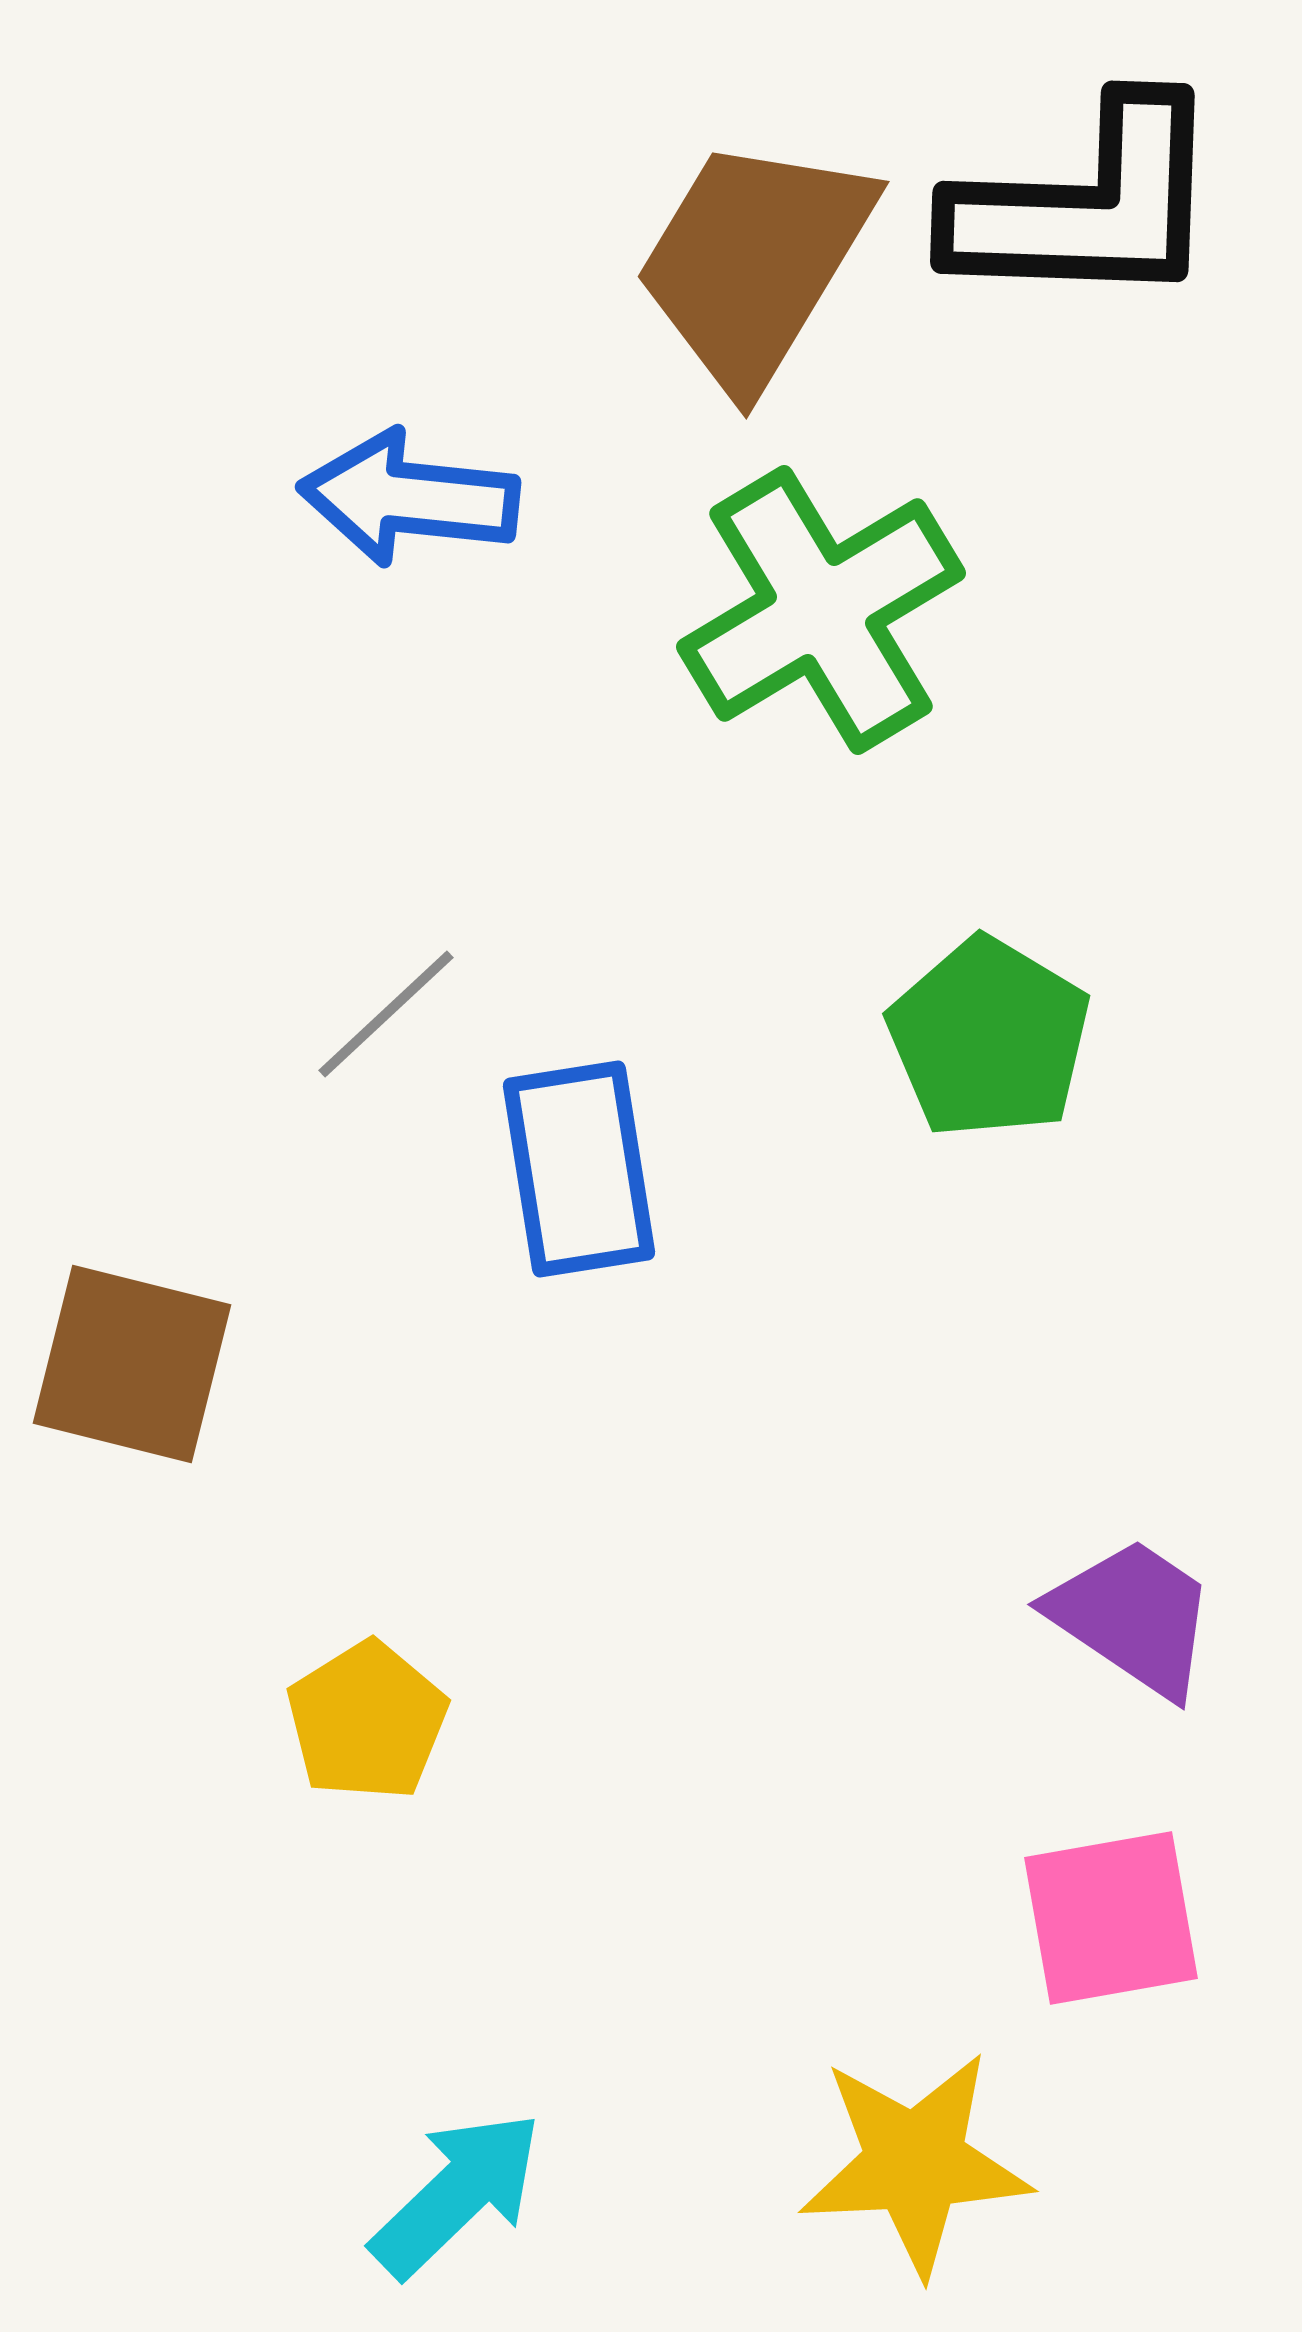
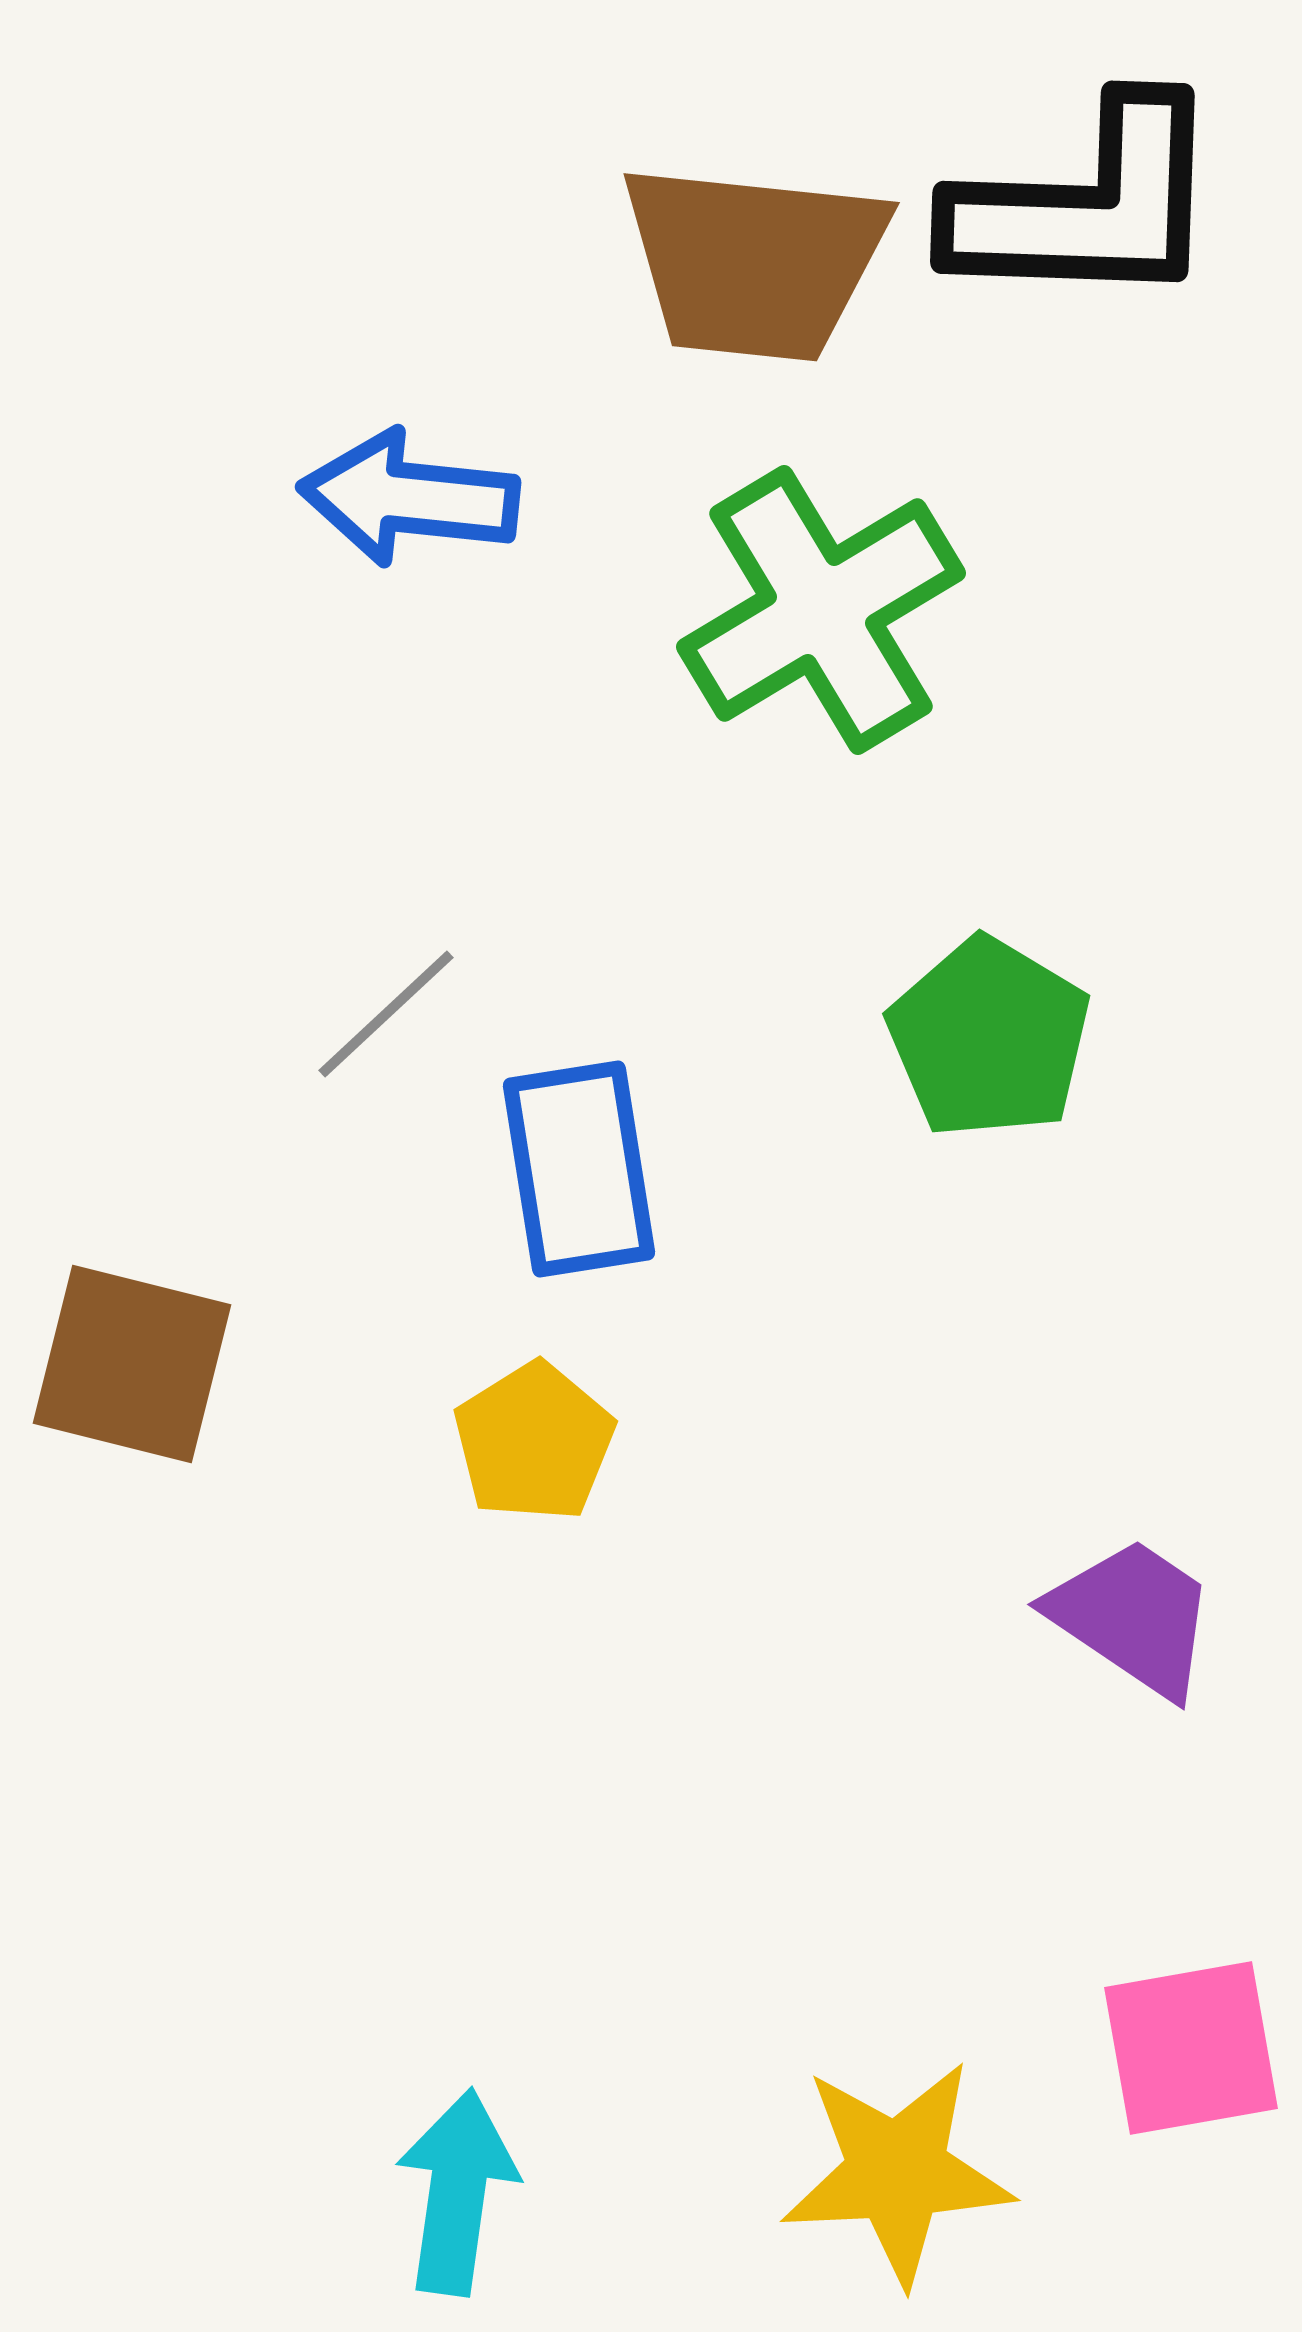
brown trapezoid: rotated 115 degrees counterclockwise
yellow pentagon: moved 167 px right, 279 px up
pink square: moved 80 px right, 130 px down
yellow star: moved 18 px left, 9 px down
cyan arrow: moved 2 px up; rotated 38 degrees counterclockwise
